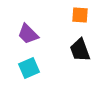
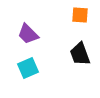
black trapezoid: moved 4 px down
cyan square: moved 1 px left
